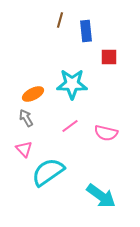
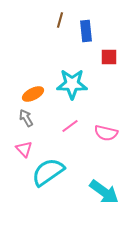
cyan arrow: moved 3 px right, 4 px up
